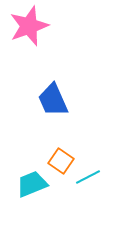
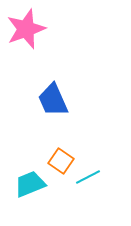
pink star: moved 3 px left, 3 px down
cyan trapezoid: moved 2 px left
